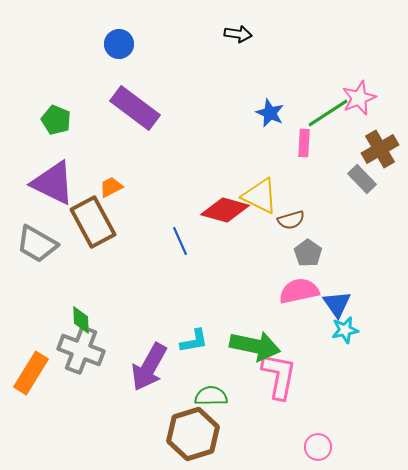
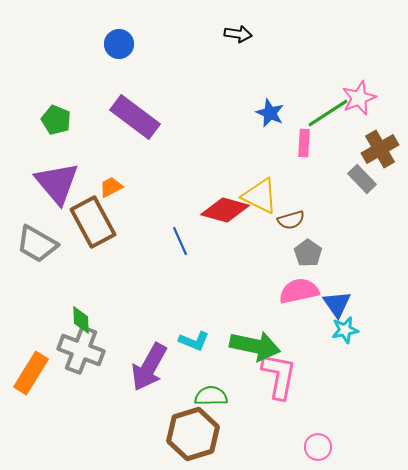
purple rectangle: moved 9 px down
purple triangle: moved 4 px right; rotated 24 degrees clockwise
cyan L-shape: rotated 32 degrees clockwise
